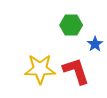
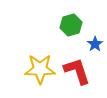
green hexagon: rotated 15 degrees counterclockwise
red L-shape: moved 1 px right
